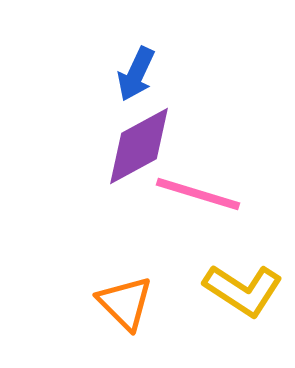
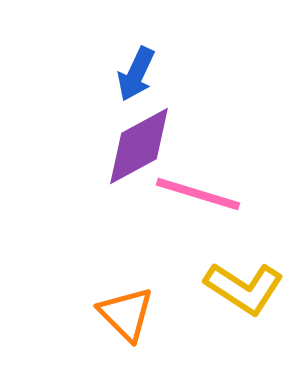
yellow L-shape: moved 1 px right, 2 px up
orange triangle: moved 1 px right, 11 px down
